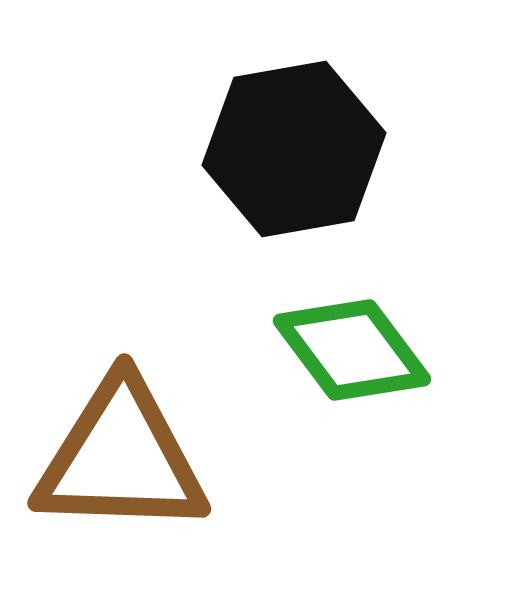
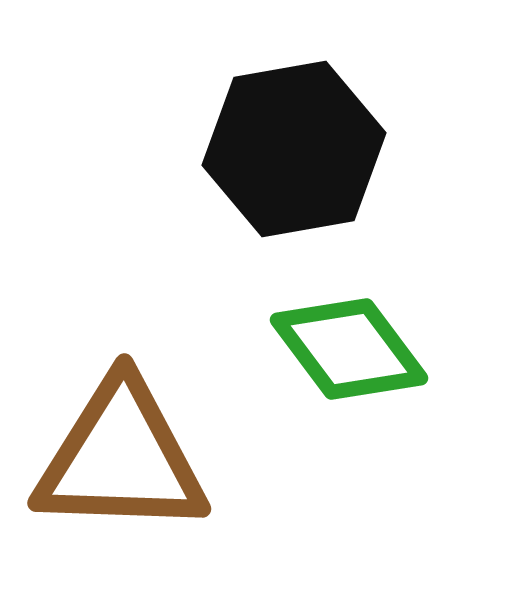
green diamond: moved 3 px left, 1 px up
